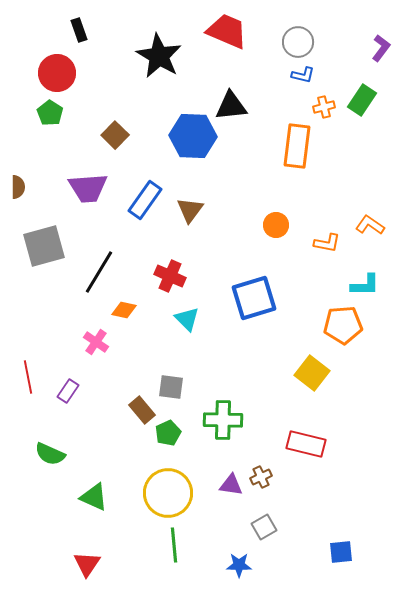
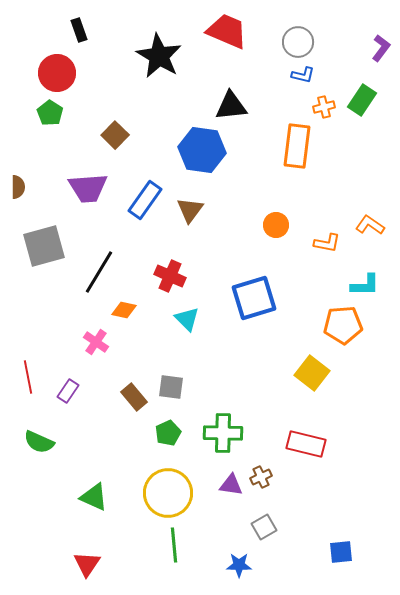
blue hexagon at (193, 136): moved 9 px right, 14 px down; rotated 6 degrees clockwise
brown rectangle at (142, 410): moved 8 px left, 13 px up
green cross at (223, 420): moved 13 px down
green semicircle at (50, 454): moved 11 px left, 12 px up
